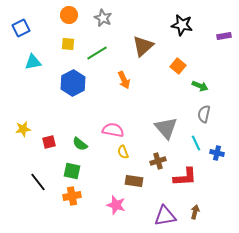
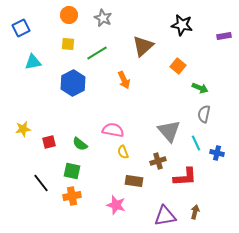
green arrow: moved 2 px down
gray triangle: moved 3 px right, 3 px down
black line: moved 3 px right, 1 px down
